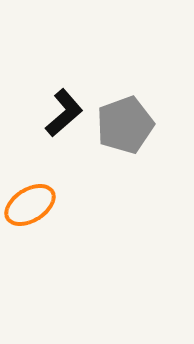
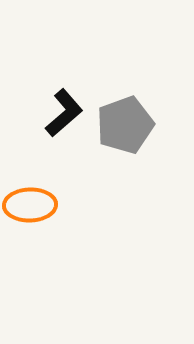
orange ellipse: rotated 30 degrees clockwise
